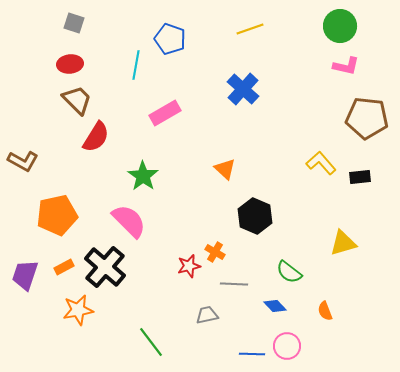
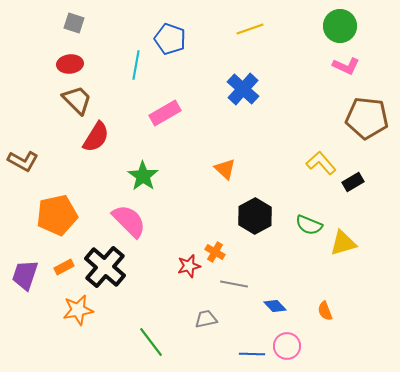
pink L-shape: rotated 12 degrees clockwise
black rectangle: moved 7 px left, 5 px down; rotated 25 degrees counterclockwise
black hexagon: rotated 8 degrees clockwise
green semicircle: moved 20 px right, 47 px up; rotated 16 degrees counterclockwise
gray line: rotated 8 degrees clockwise
gray trapezoid: moved 1 px left, 4 px down
